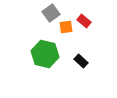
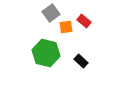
green hexagon: moved 1 px right, 1 px up
